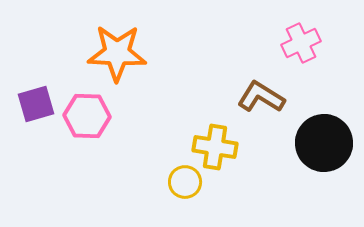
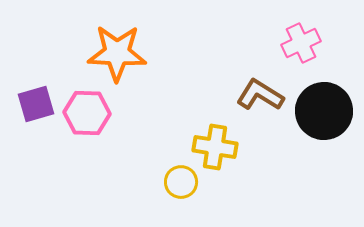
brown L-shape: moved 1 px left, 2 px up
pink hexagon: moved 3 px up
black circle: moved 32 px up
yellow circle: moved 4 px left
